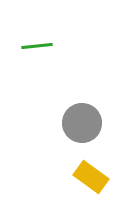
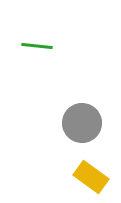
green line: rotated 12 degrees clockwise
